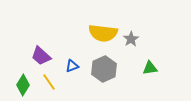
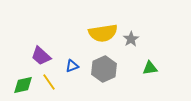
yellow semicircle: rotated 16 degrees counterclockwise
green diamond: rotated 45 degrees clockwise
